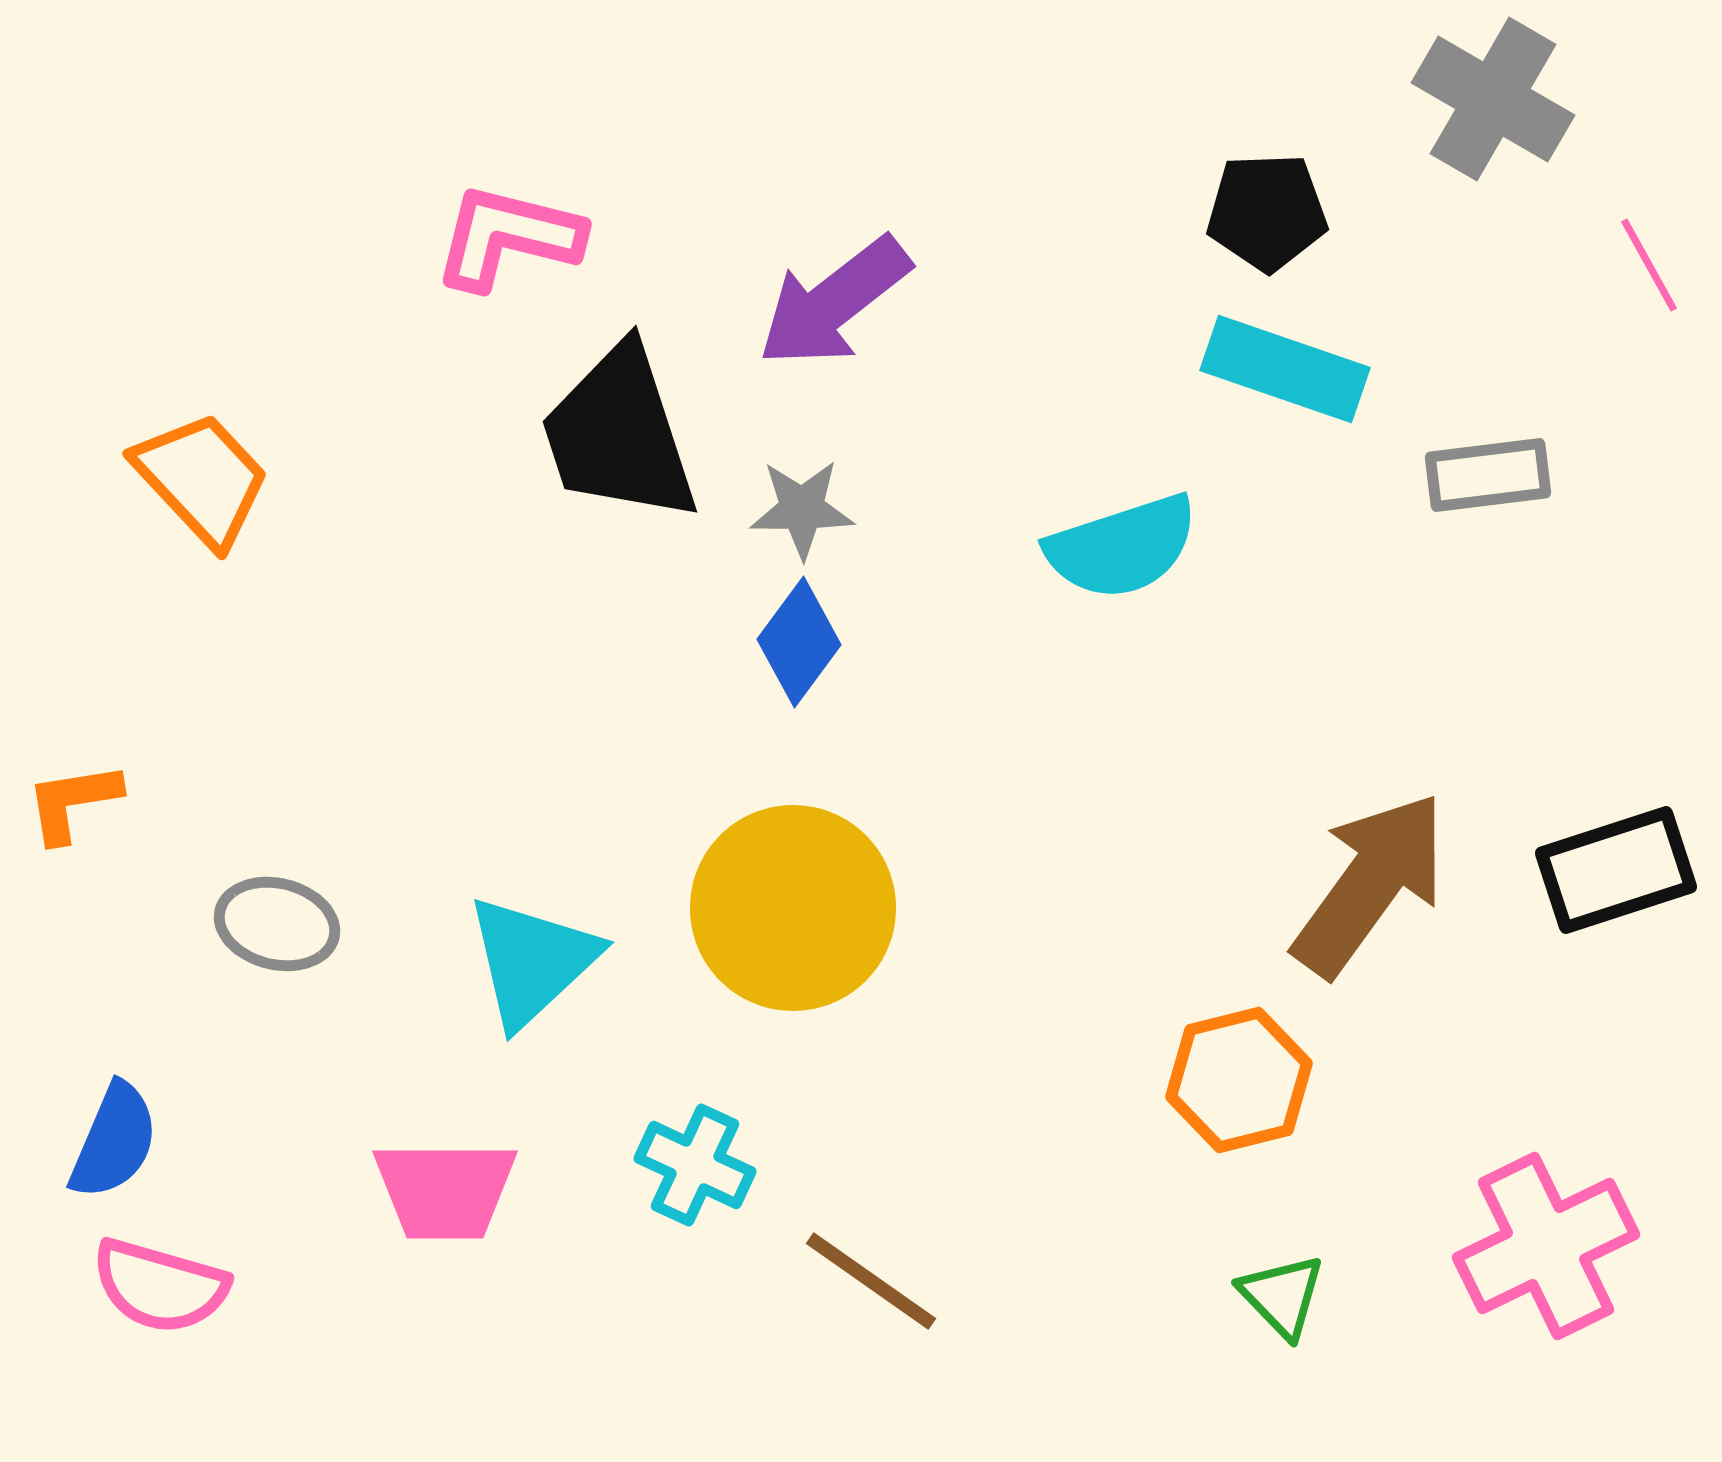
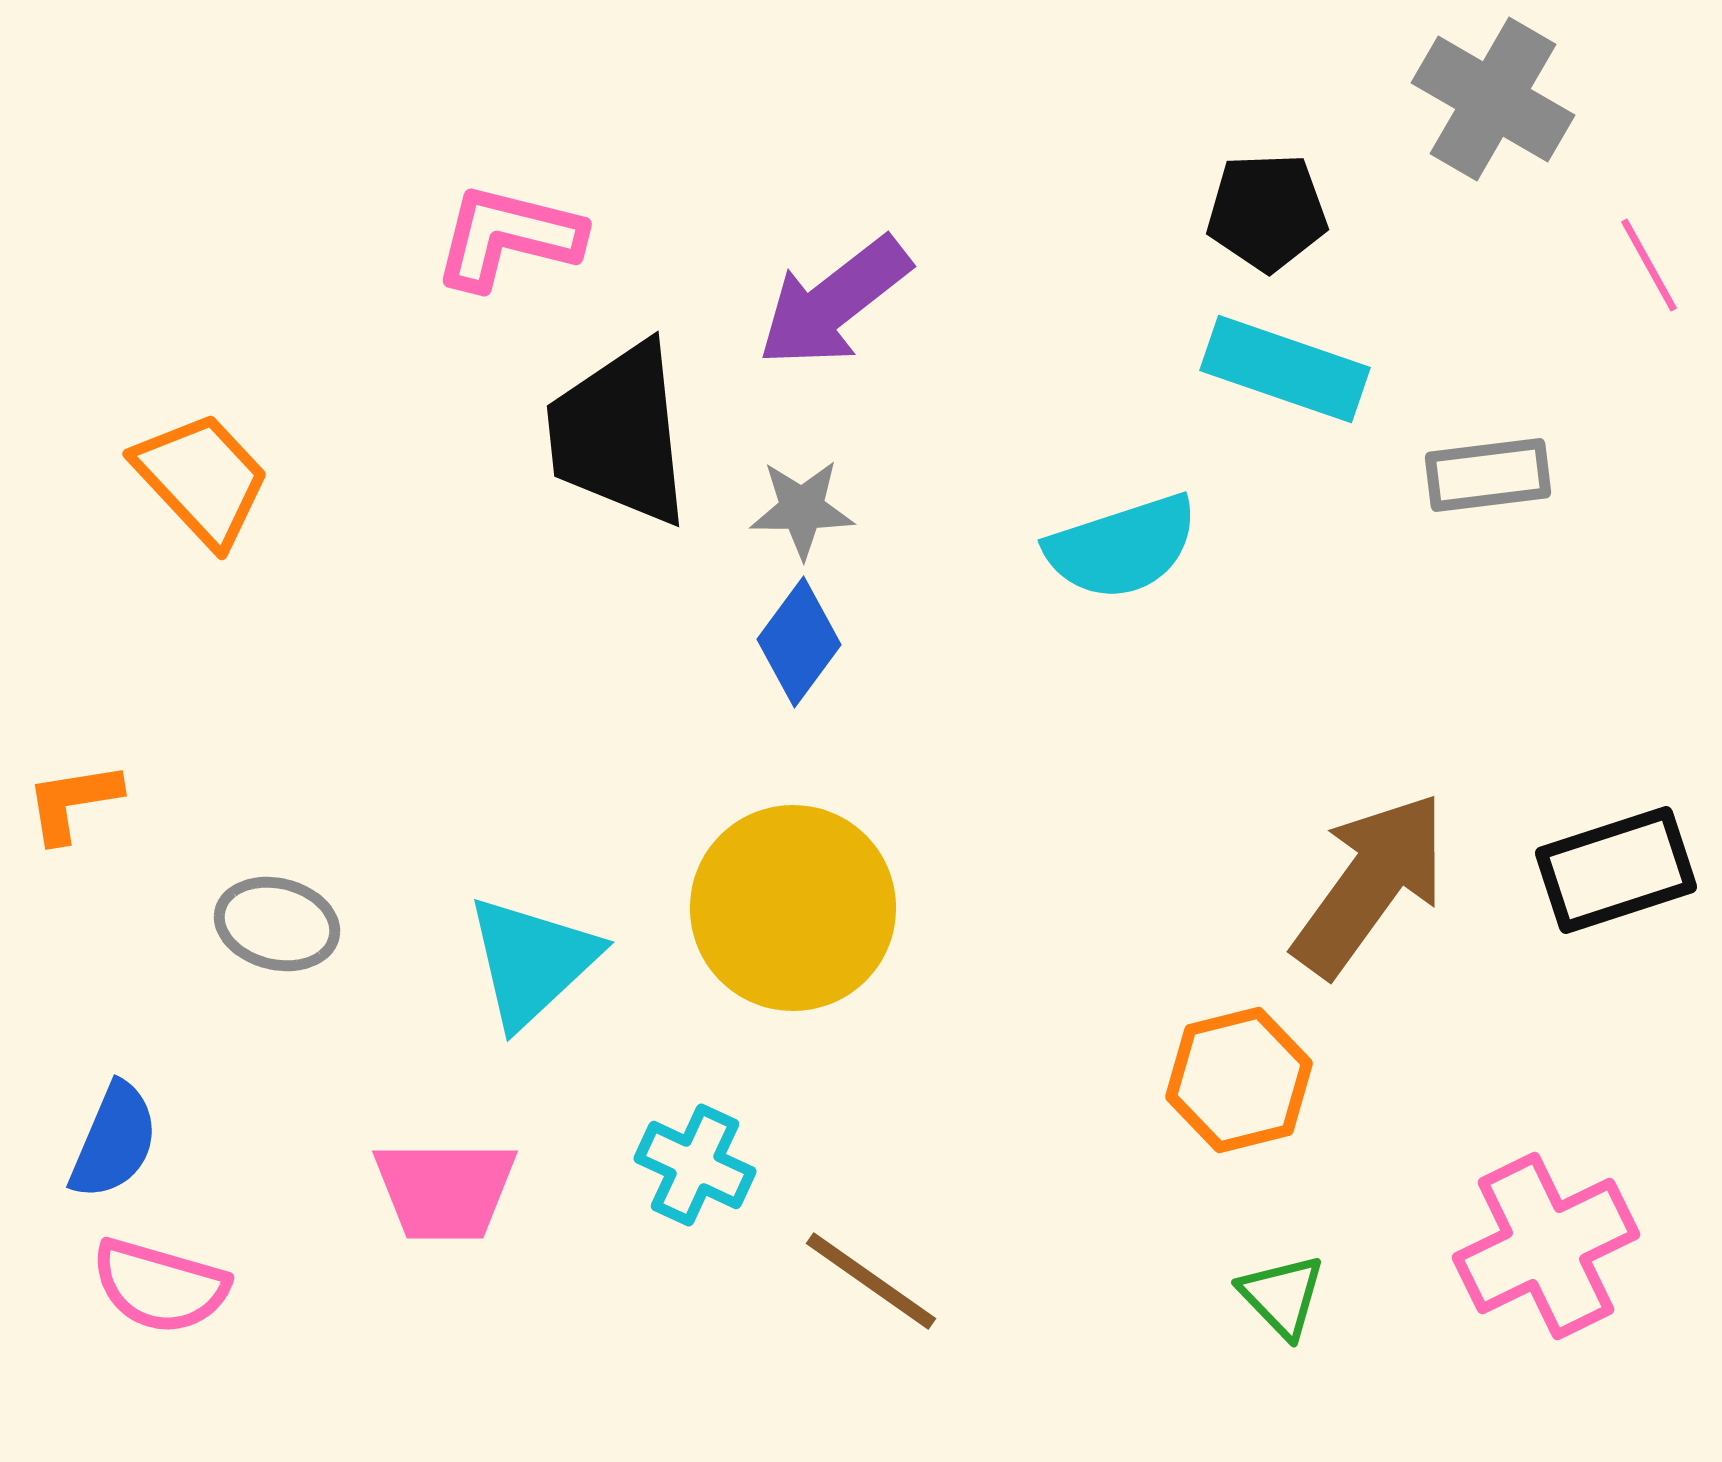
black trapezoid: rotated 12 degrees clockwise
